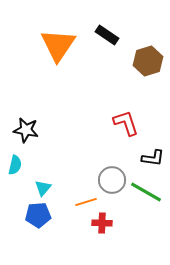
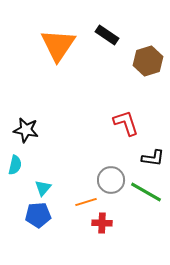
gray circle: moved 1 px left
